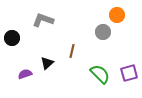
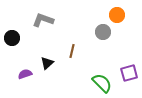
green semicircle: moved 2 px right, 9 px down
